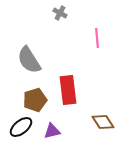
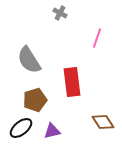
pink line: rotated 24 degrees clockwise
red rectangle: moved 4 px right, 8 px up
black ellipse: moved 1 px down
